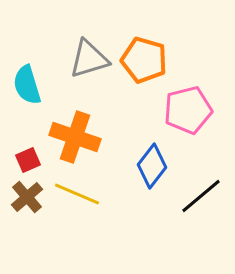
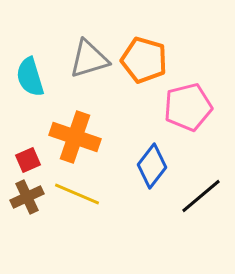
cyan semicircle: moved 3 px right, 8 px up
pink pentagon: moved 3 px up
brown cross: rotated 16 degrees clockwise
